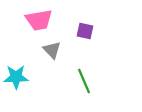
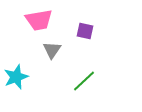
gray triangle: rotated 18 degrees clockwise
cyan star: rotated 20 degrees counterclockwise
green line: rotated 70 degrees clockwise
